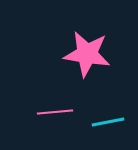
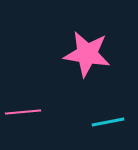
pink line: moved 32 px left
